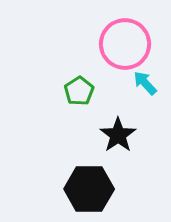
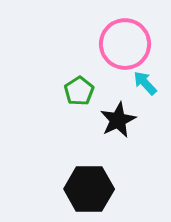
black star: moved 15 px up; rotated 9 degrees clockwise
